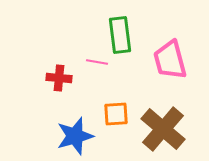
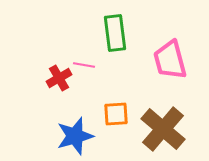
green rectangle: moved 5 px left, 2 px up
pink line: moved 13 px left, 3 px down
red cross: rotated 35 degrees counterclockwise
